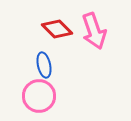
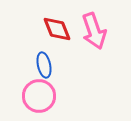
red diamond: rotated 24 degrees clockwise
